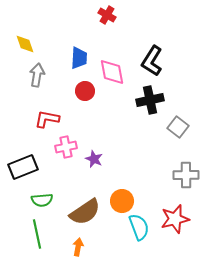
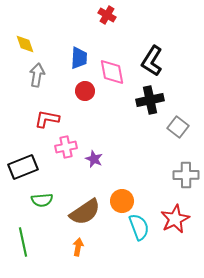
red star: rotated 12 degrees counterclockwise
green line: moved 14 px left, 8 px down
